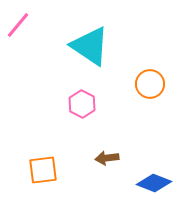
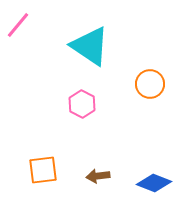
brown arrow: moved 9 px left, 18 px down
